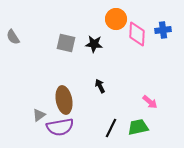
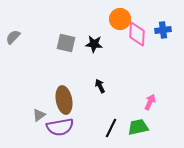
orange circle: moved 4 px right
gray semicircle: rotated 77 degrees clockwise
pink arrow: rotated 105 degrees counterclockwise
